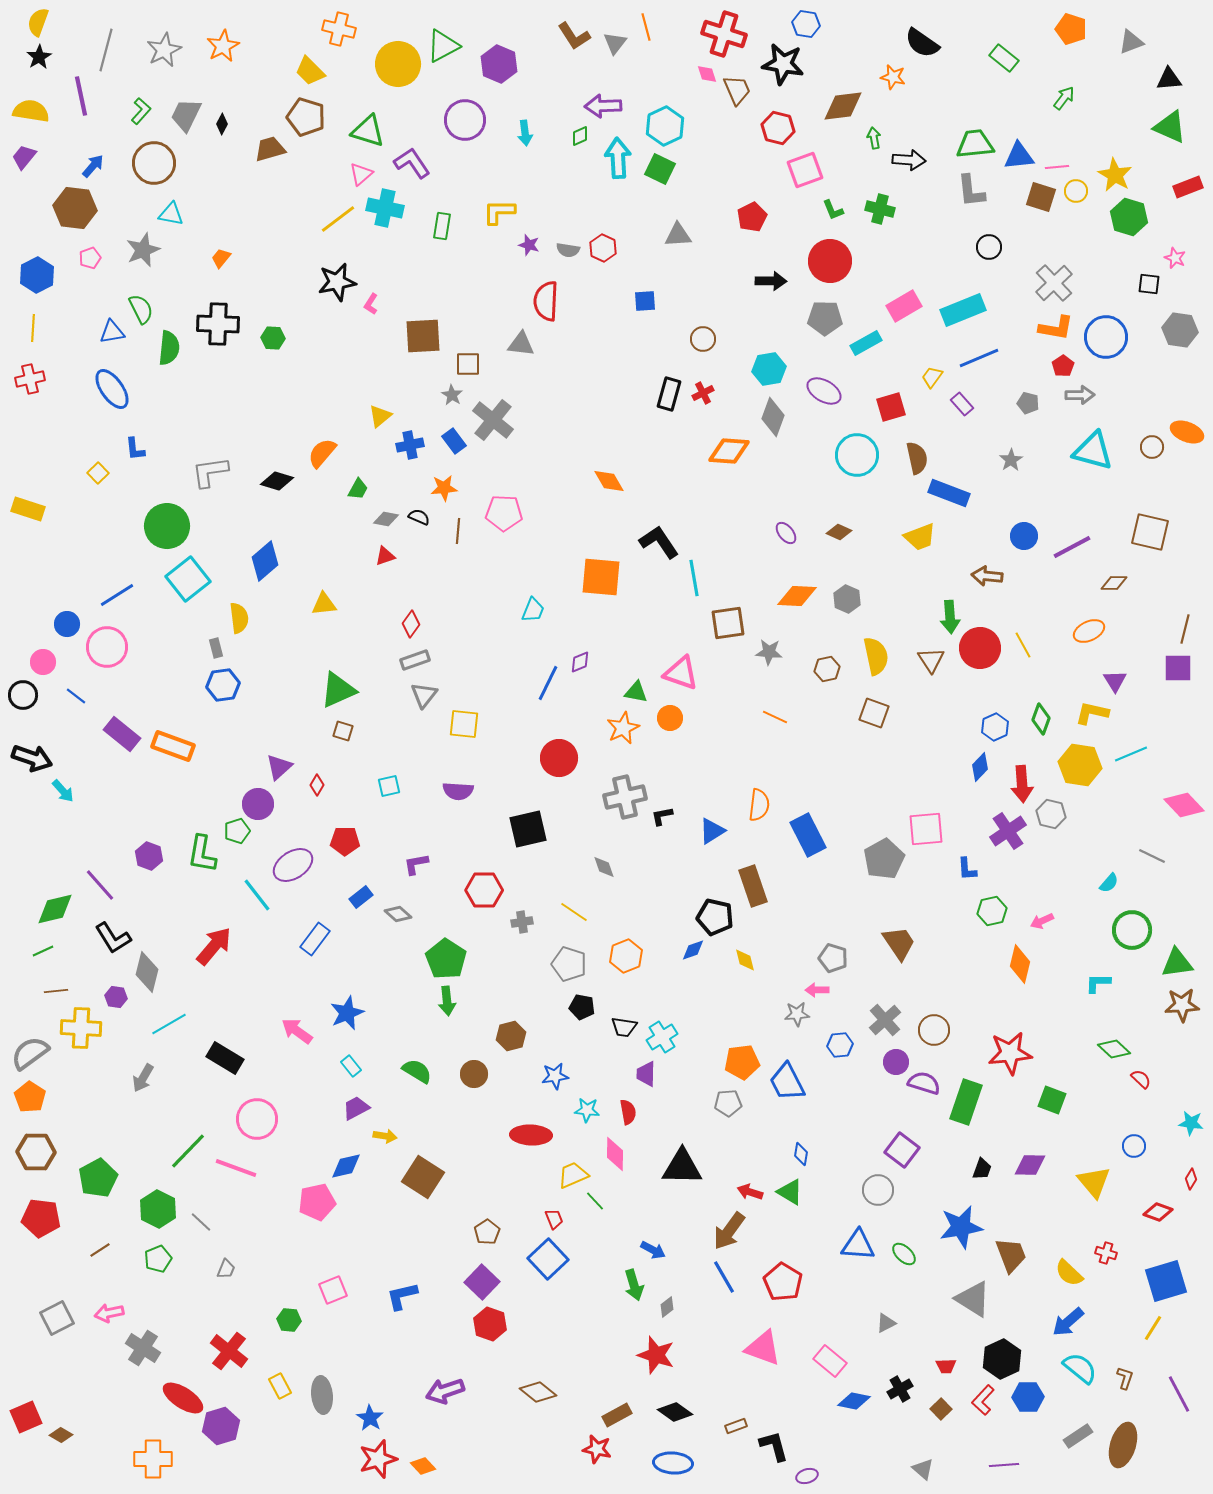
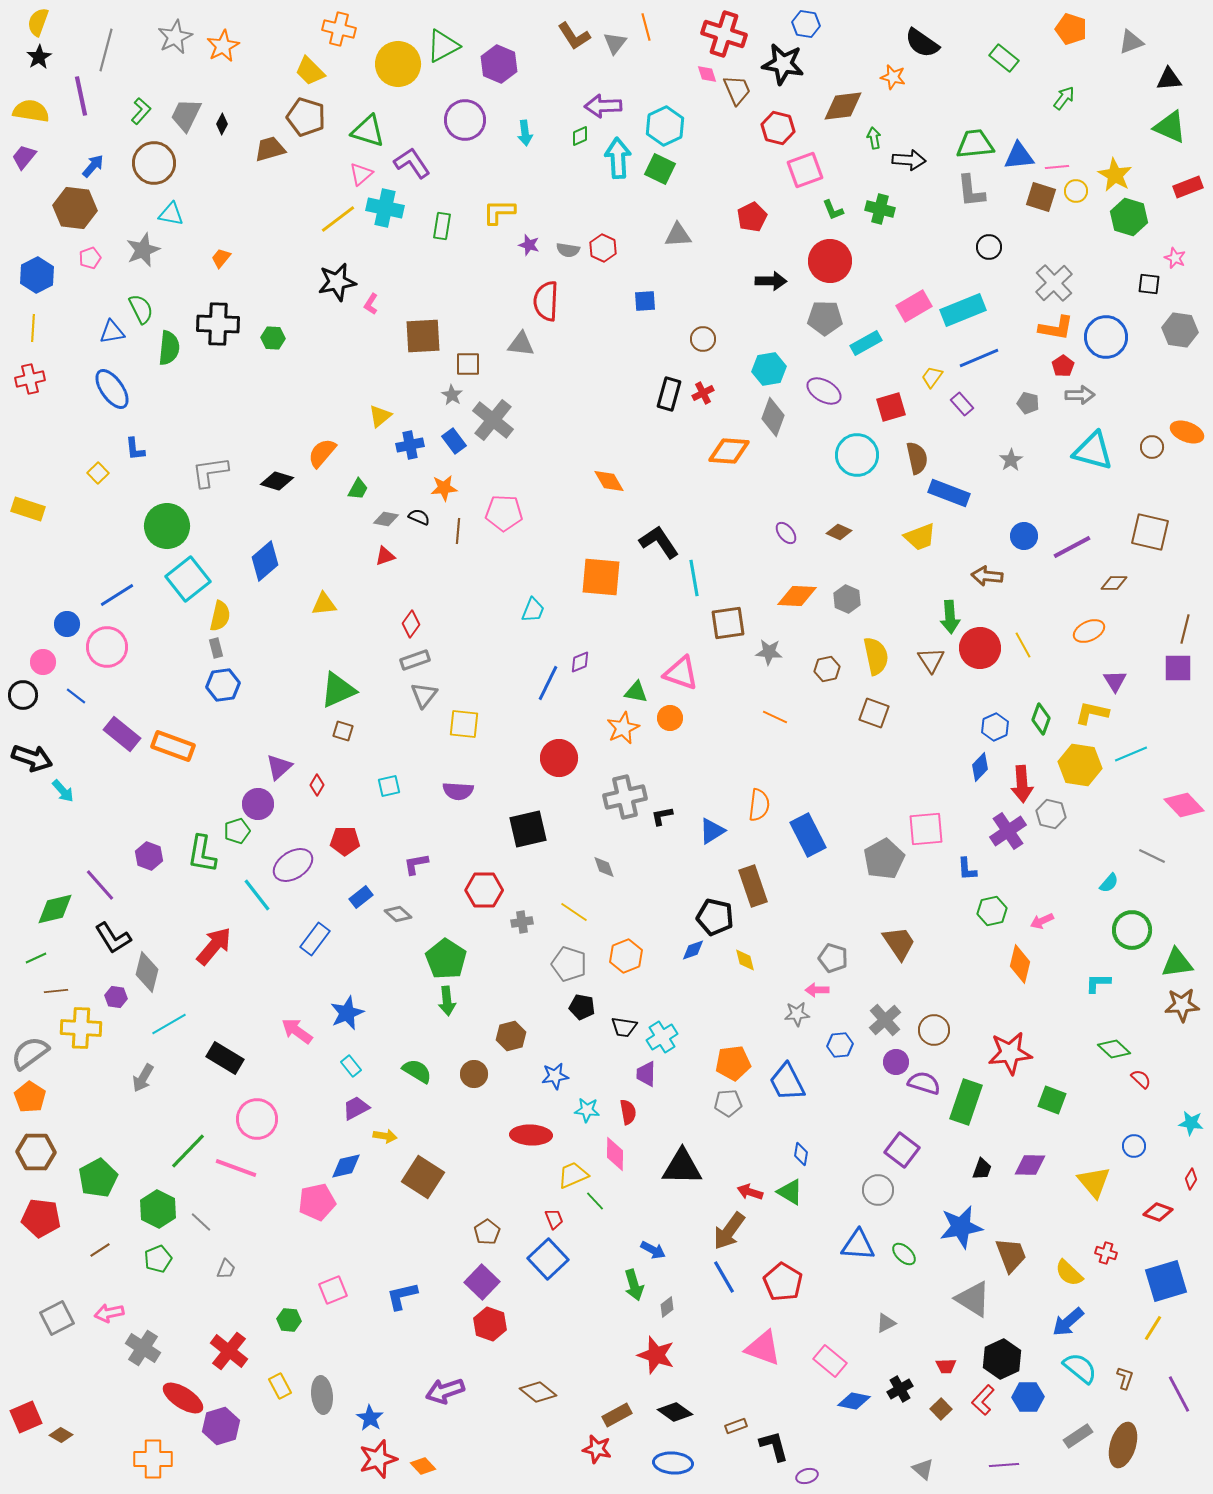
gray star at (164, 50): moved 11 px right, 13 px up
pink rectangle at (904, 306): moved 10 px right
yellow semicircle at (239, 618): moved 19 px left, 2 px up; rotated 20 degrees clockwise
green line at (43, 951): moved 7 px left, 7 px down
orange pentagon at (742, 1062): moved 9 px left, 1 px down
